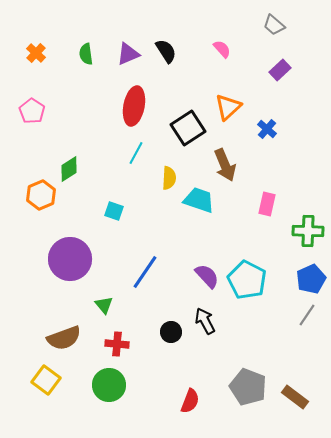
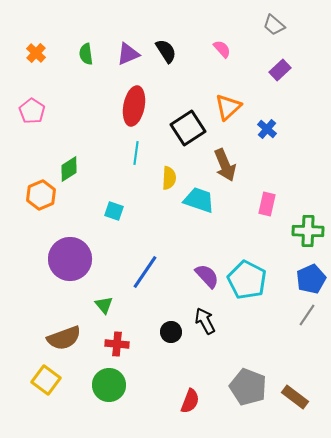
cyan line: rotated 20 degrees counterclockwise
